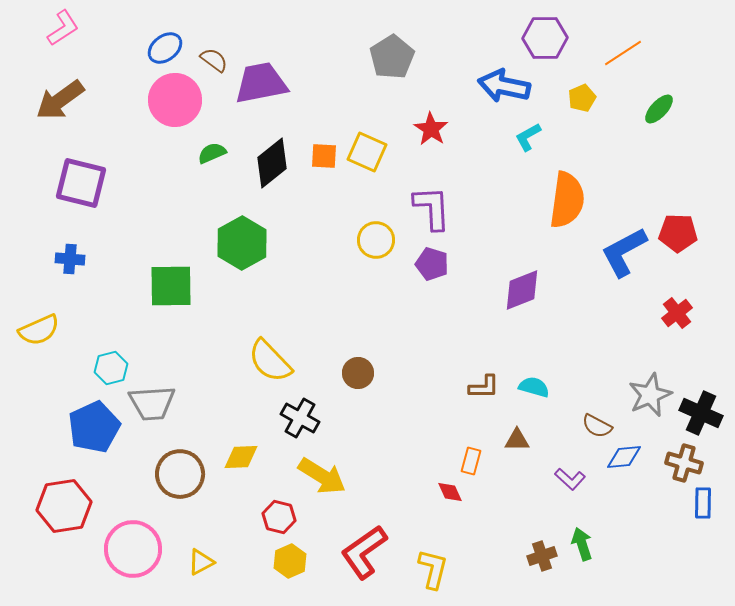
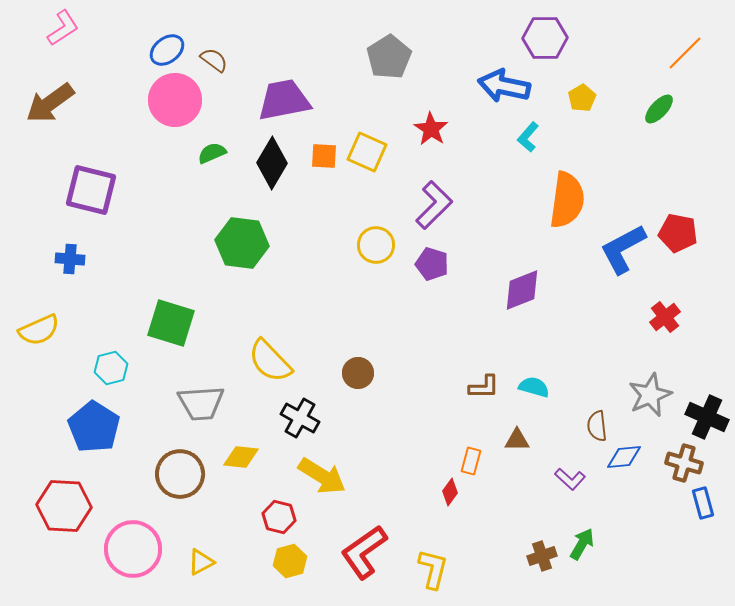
blue ellipse at (165, 48): moved 2 px right, 2 px down
orange line at (623, 53): moved 62 px right; rotated 12 degrees counterclockwise
gray pentagon at (392, 57): moved 3 px left
purple trapezoid at (261, 83): moved 23 px right, 17 px down
yellow pentagon at (582, 98): rotated 8 degrees counterclockwise
brown arrow at (60, 100): moved 10 px left, 3 px down
cyan L-shape at (528, 137): rotated 20 degrees counterclockwise
black diamond at (272, 163): rotated 21 degrees counterclockwise
purple square at (81, 183): moved 10 px right, 7 px down
purple L-shape at (432, 208): moved 2 px right, 3 px up; rotated 48 degrees clockwise
red pentagon at (678, 233): rotated 9 degrees clockwise
yellow circle at (376, 240): moved 5 px down
green hexagon at (242, 243): rotated 24 degrees counterclockwise
blue L-shape at (624, 252): moved 1 px left, 3 px up
green square at (171, 286): moved 37 px down; rotated 18 degrees clockwise
red cross at (677, 313): moved 12 px left, 4 px down
gray trapezoid at (152, 403): moved 49 px right
black cross at (701, 413): moved 6 px right, 4 px down
brown semicircle at (597, 426): rotated 56 degrees clockwise
blue pentagon at (94, 427): rotated 15 degrees counterclockwise
yellow diamond at (241, 457): rotated 9 degrees clockwise
red diamond at (450, 492): rotated 60 degrees clockwise
blue rectangle at (703, 503): rotated 16 degrees counterclockwise
red hexagon at (64, 506): rotated 12 degrees clockwise
green arrow at (582, 544): rotated 48 degrees clockwise
yellow hexagon at (290, 561): rotated 8 degrees clockwise
